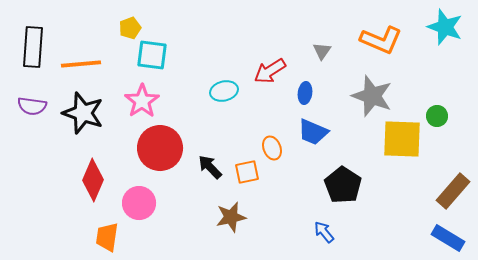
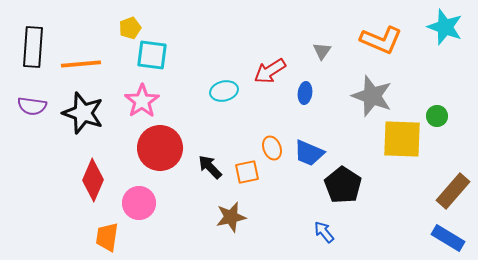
blue trapezoid: moved 4 px left, 21 px down
